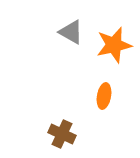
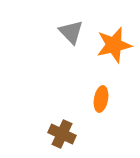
gray triangle: rotated 16 degrees clockwise
orange ellipse: moved 3 px left, 3 px down
